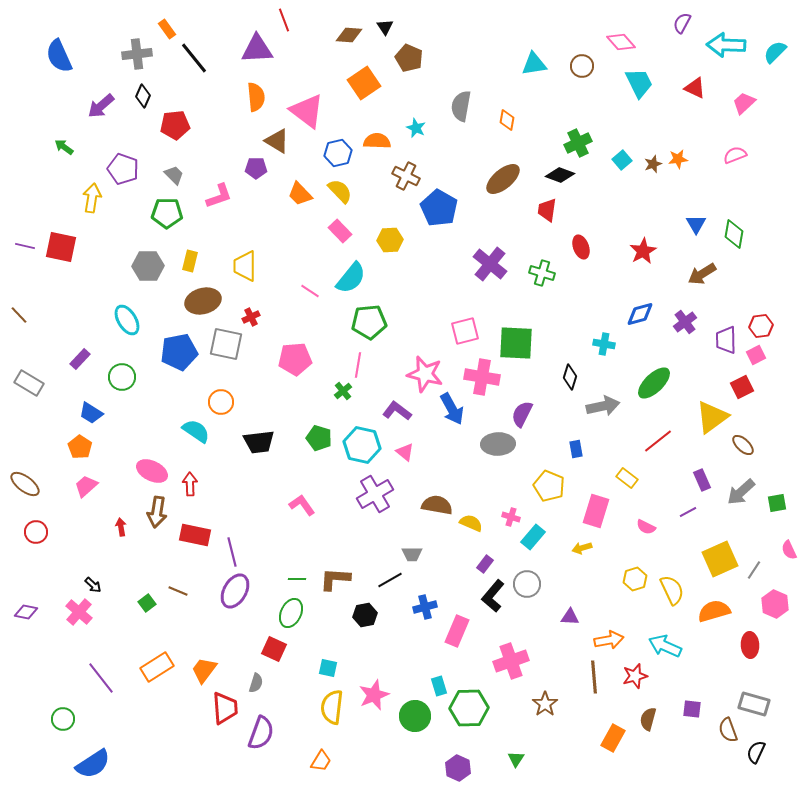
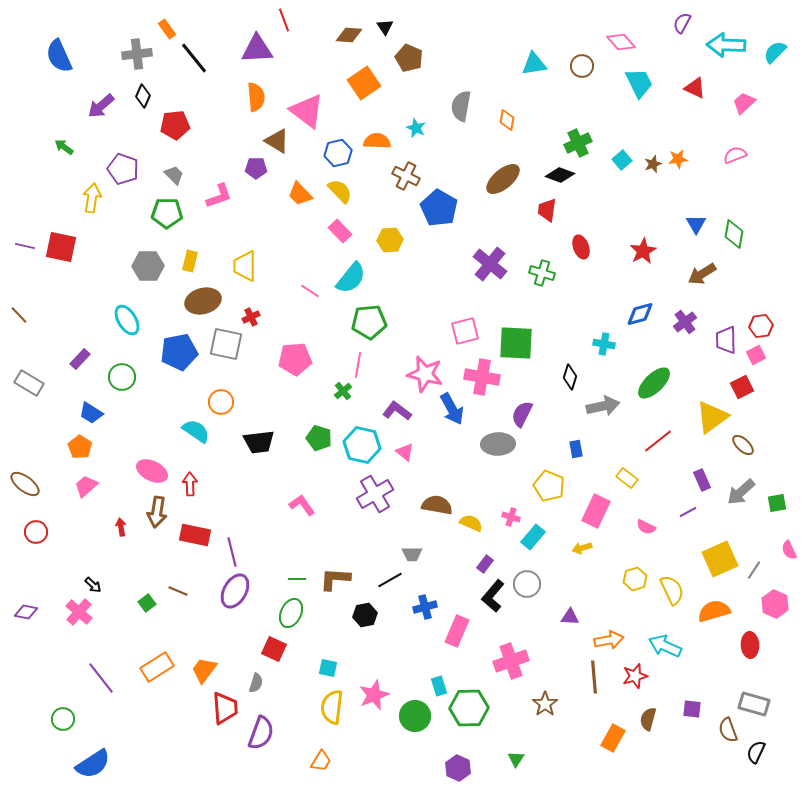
pink rectangle at (596, 511): rotated 8 degrees clockwise
